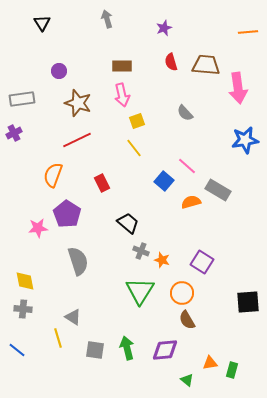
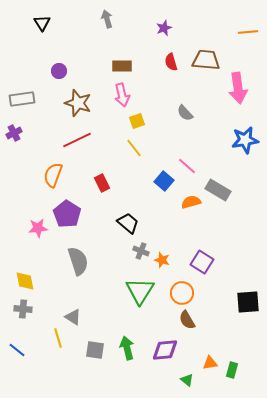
brown trapezoid at (206, 65): moved 5 px up
